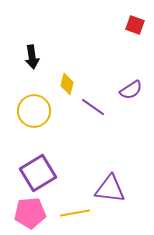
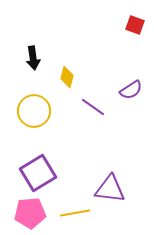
black arrow: moved 1 px right, 1 px down
yellow diamond: moved 7 px up
